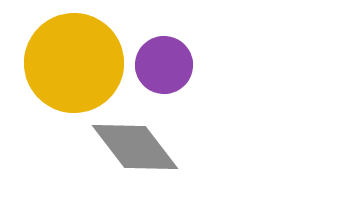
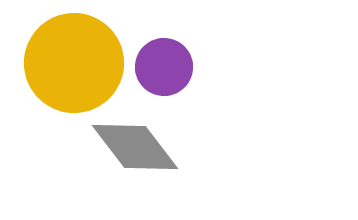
purple circle: moved 2 px down
